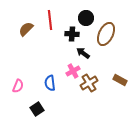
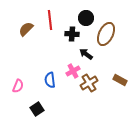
black arrow: moved 3 px right, 1 px down
blue semicircle: moved 3 px up
